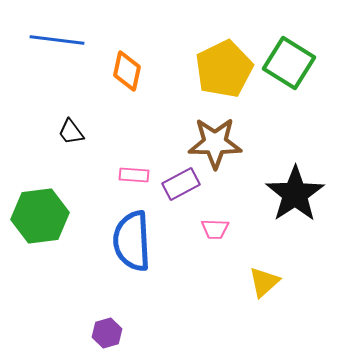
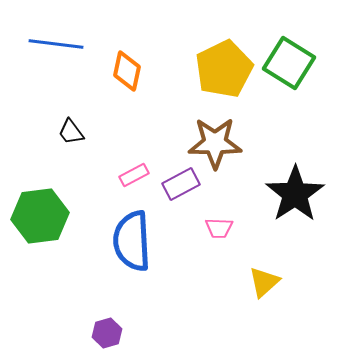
blue line: moved 1 px left, 4 px down
pink rectangle: rotated 32 degrees counterclockwise
pink trapezoid: moved 4 px right, 1 px up
